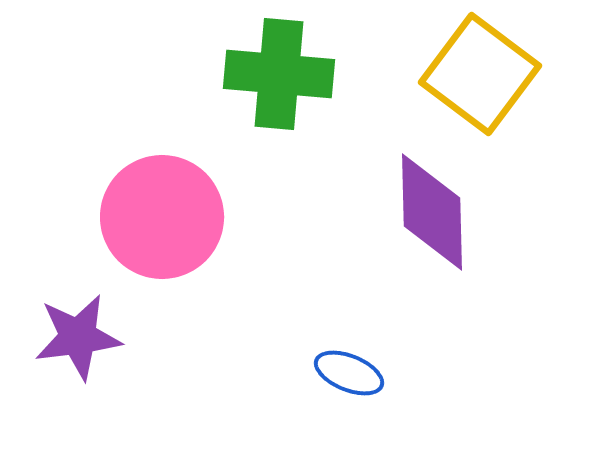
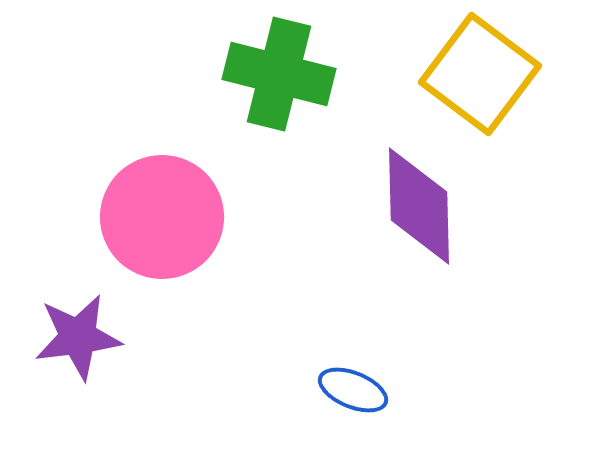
green cross: rotated 9 degrees clockwise
purple diamond: moved 13 px left, 6 px up
blue ellipse: moved 4 px right, 17 px down
